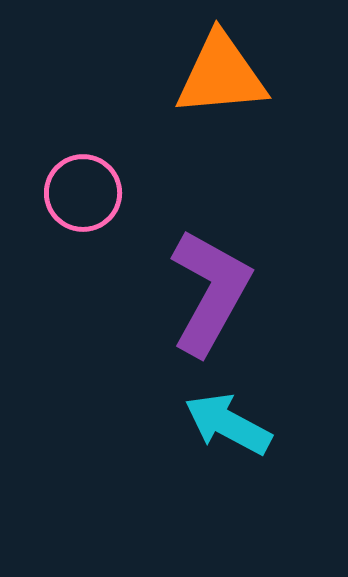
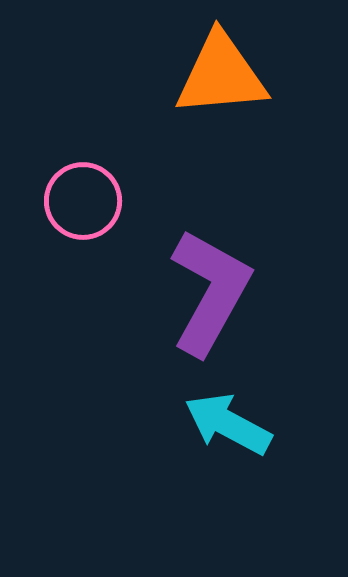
pink circle: moved 8 px down
